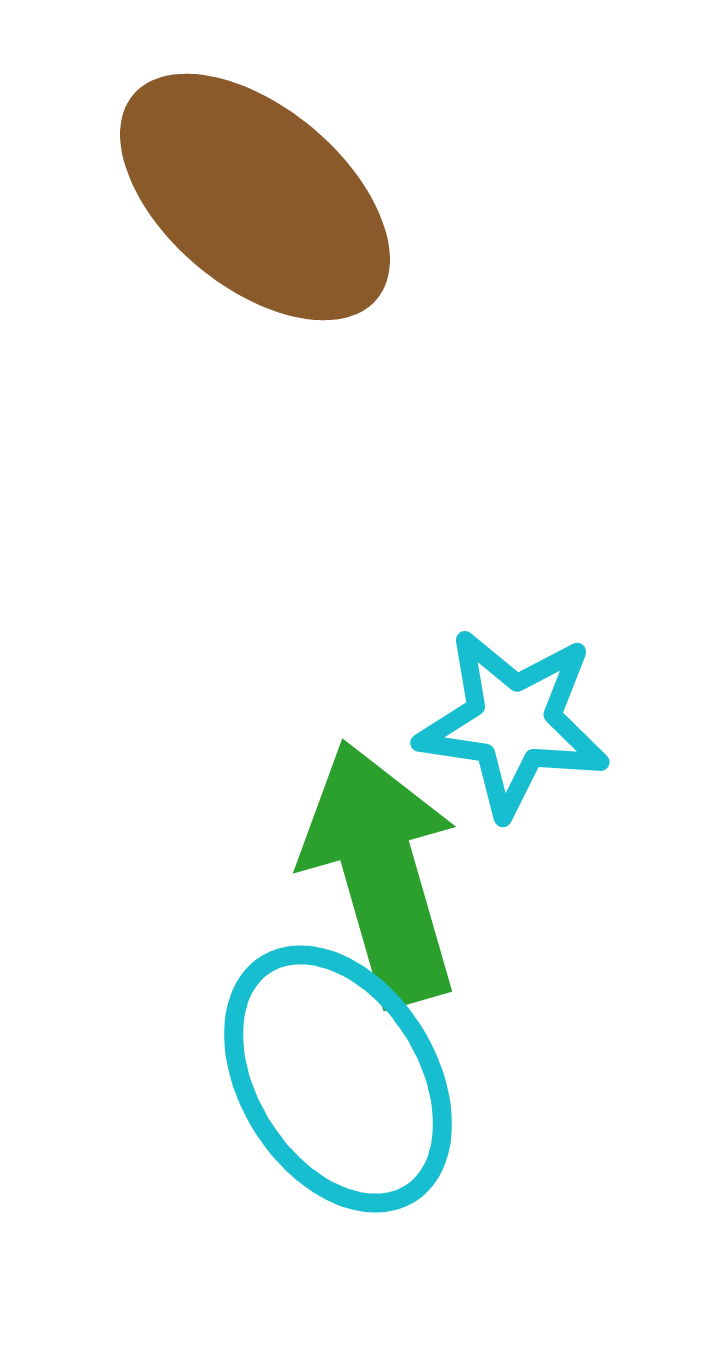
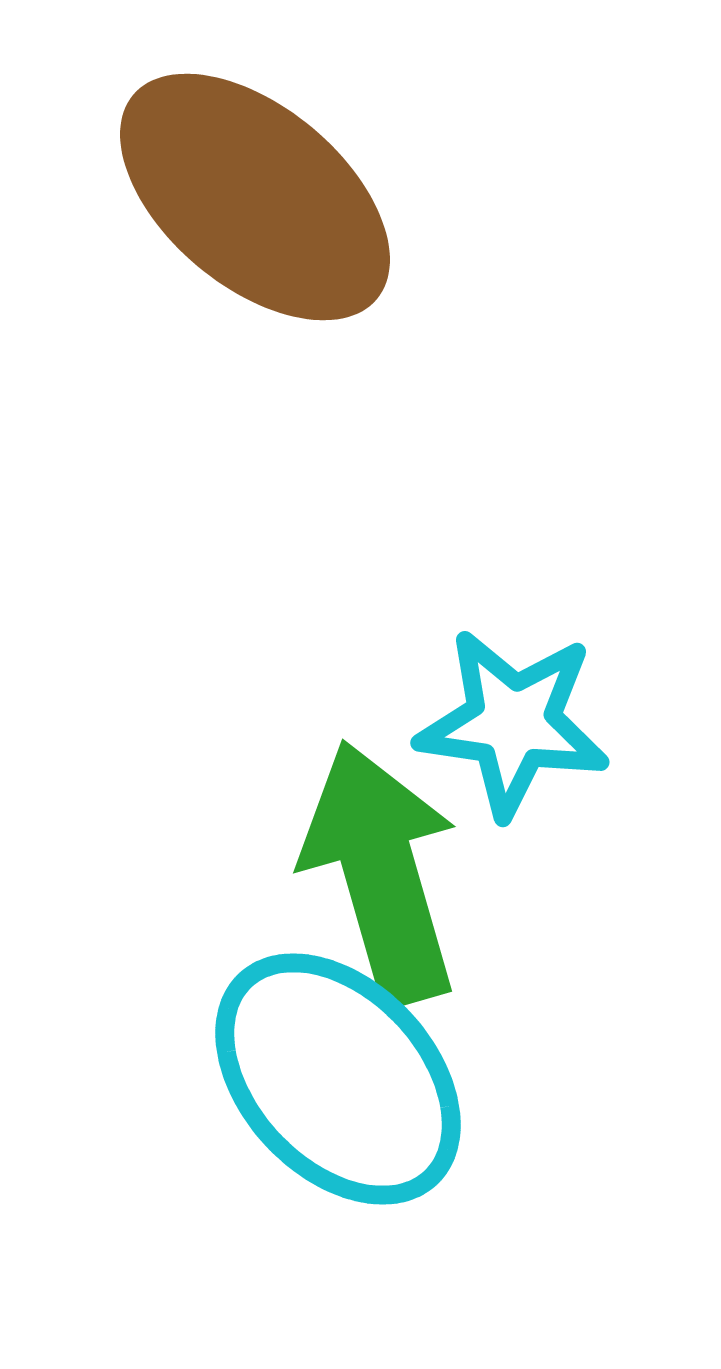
cyan ellipse: rotated 11 degrees counterclockwise
